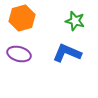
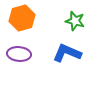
purple ellipse: rotated 10 degrees counterclockwise
